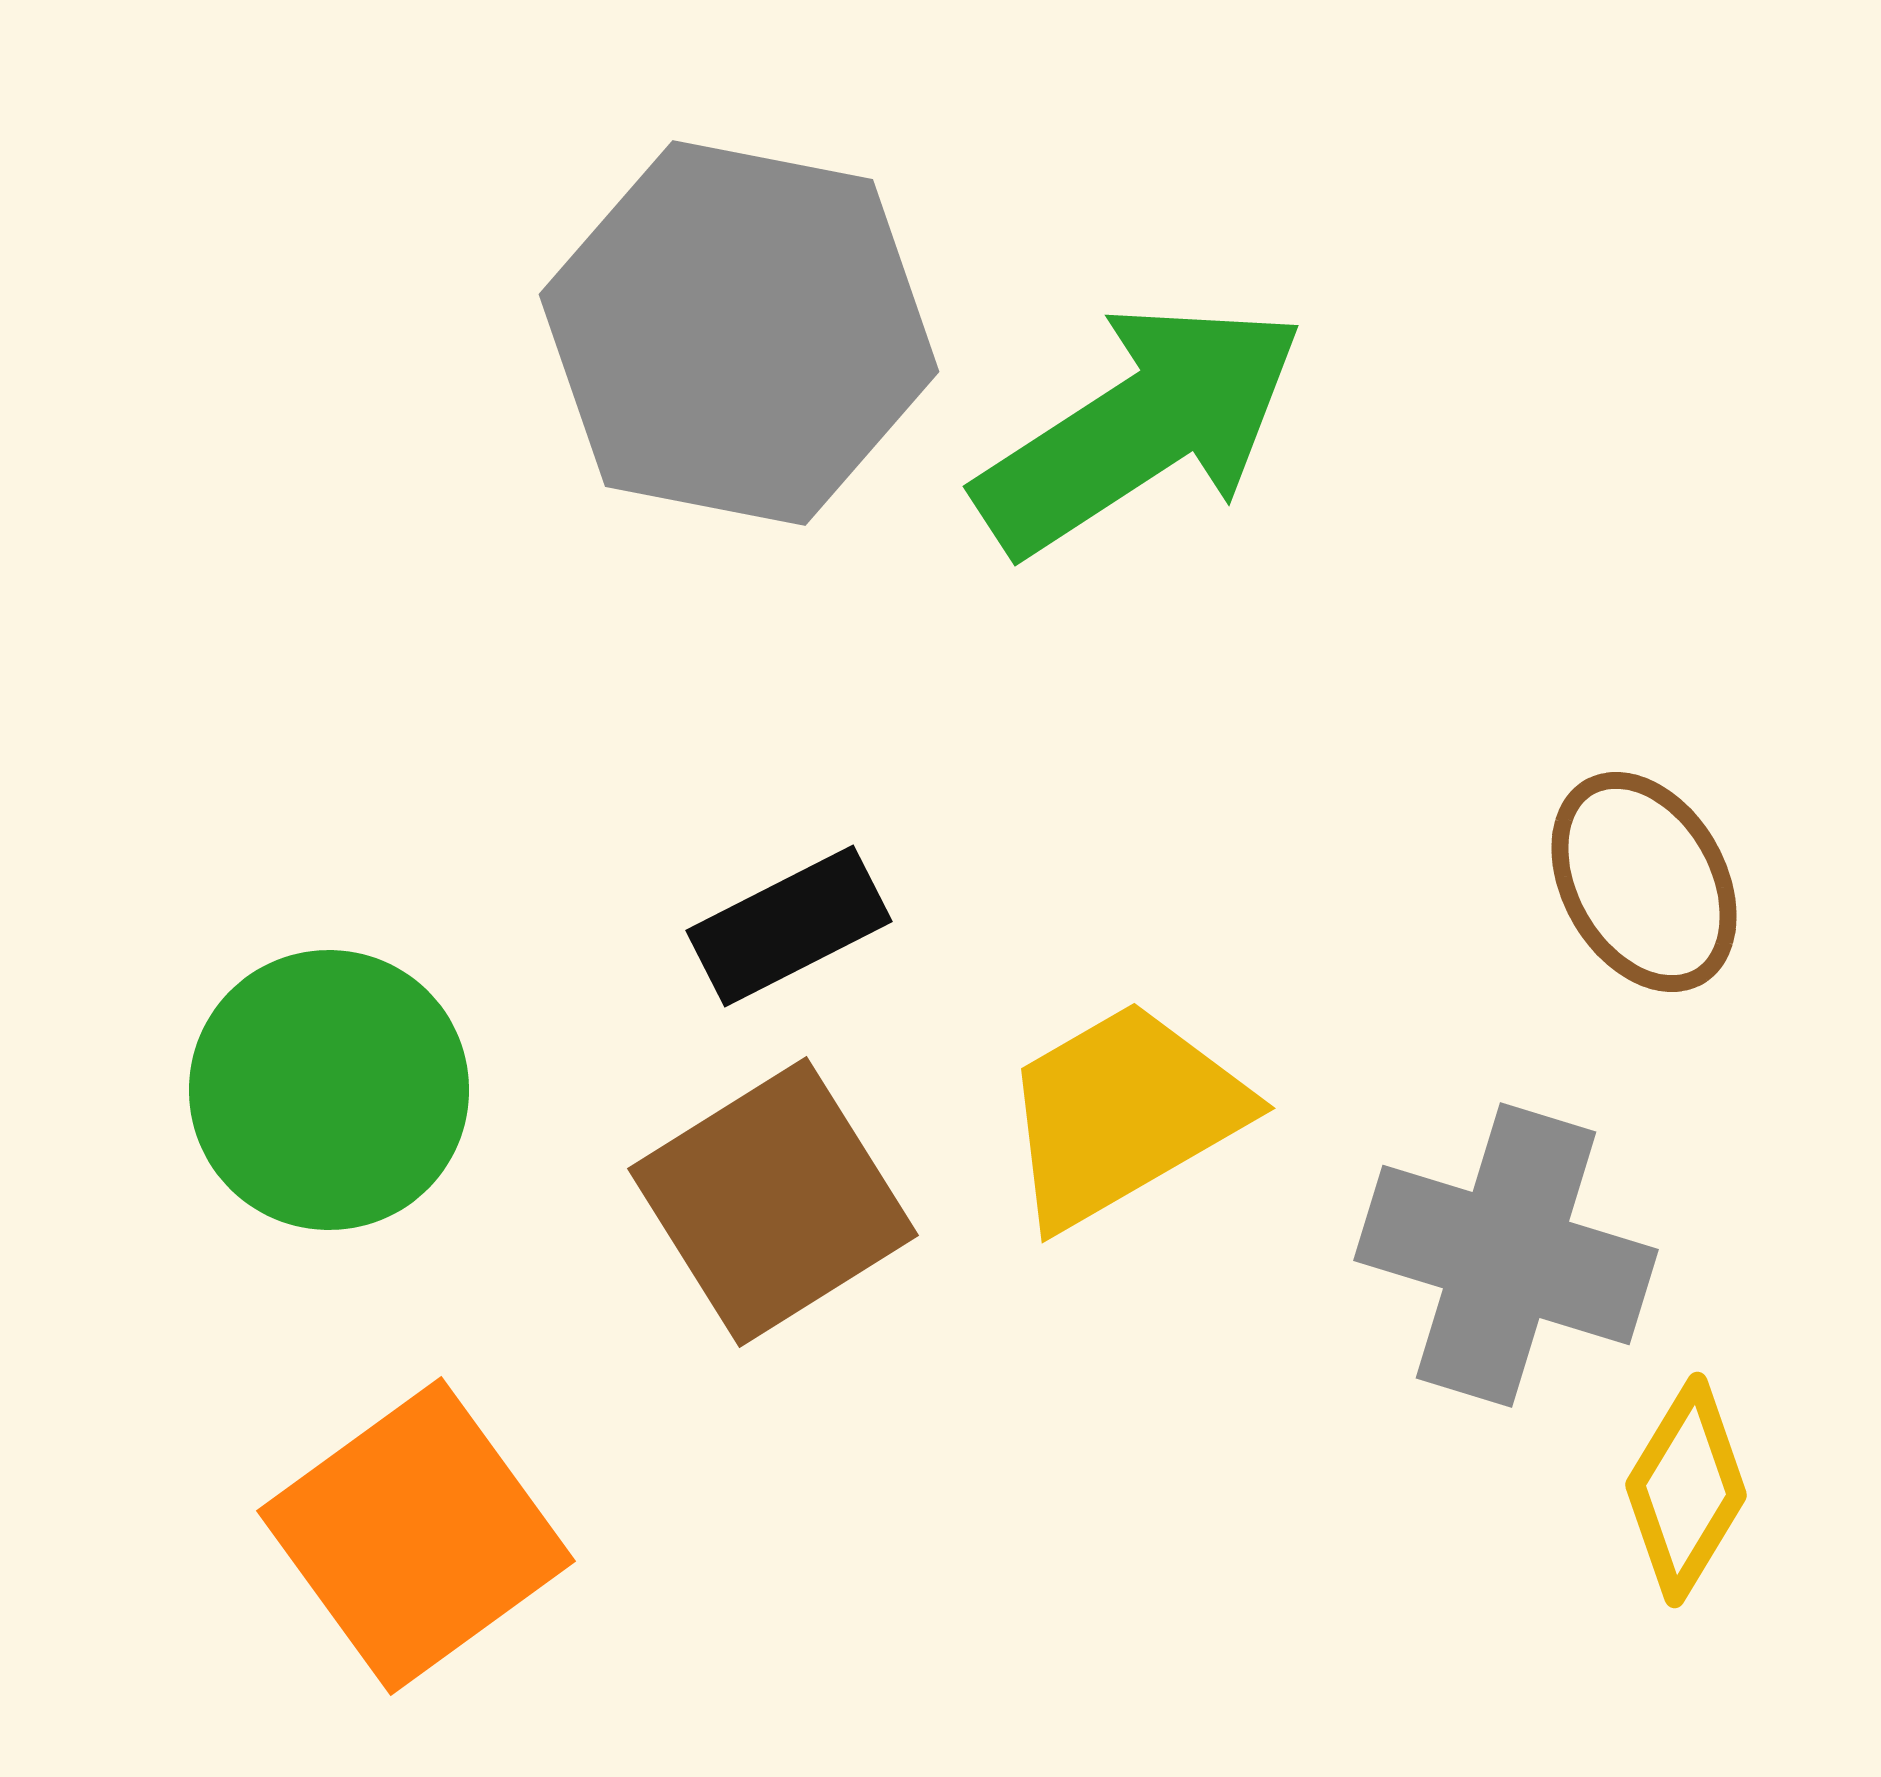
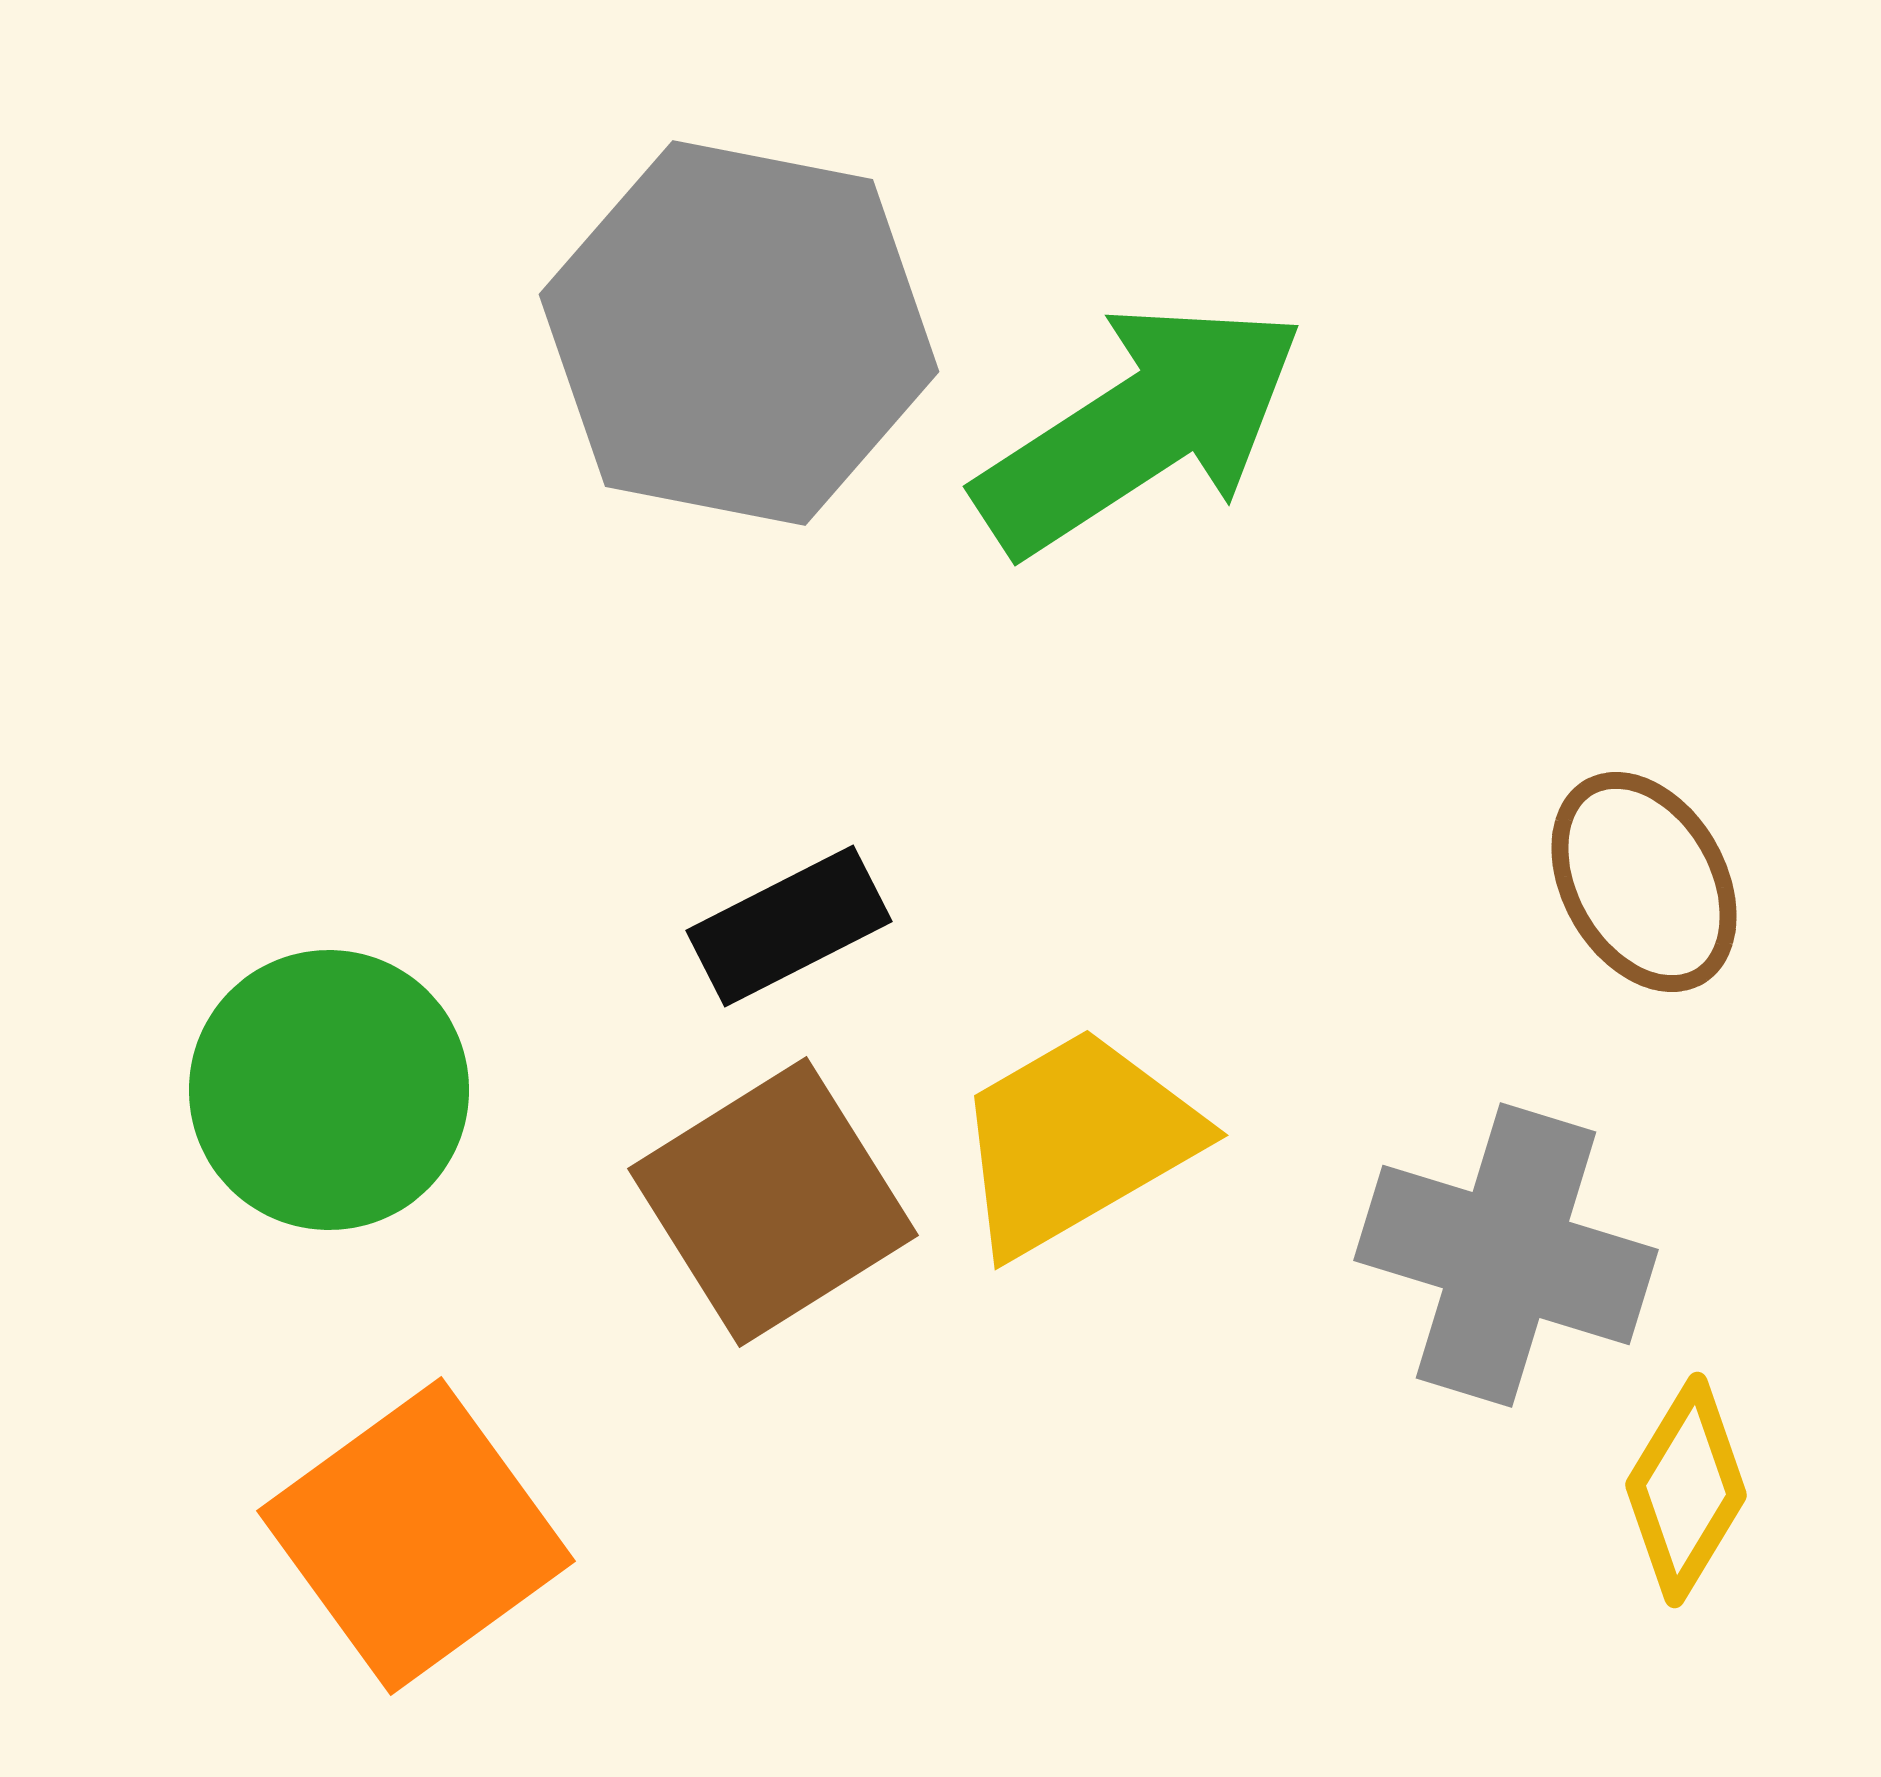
yellow trapezoid: moved 47 px left, 27 px down
